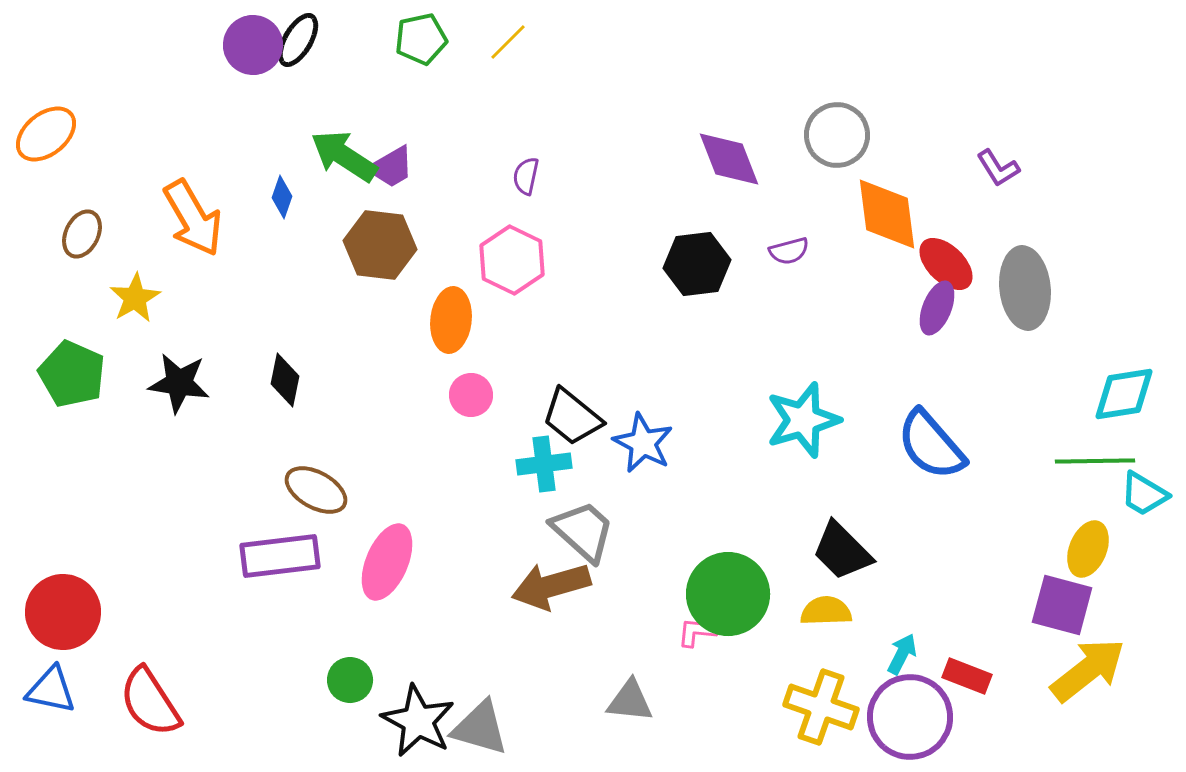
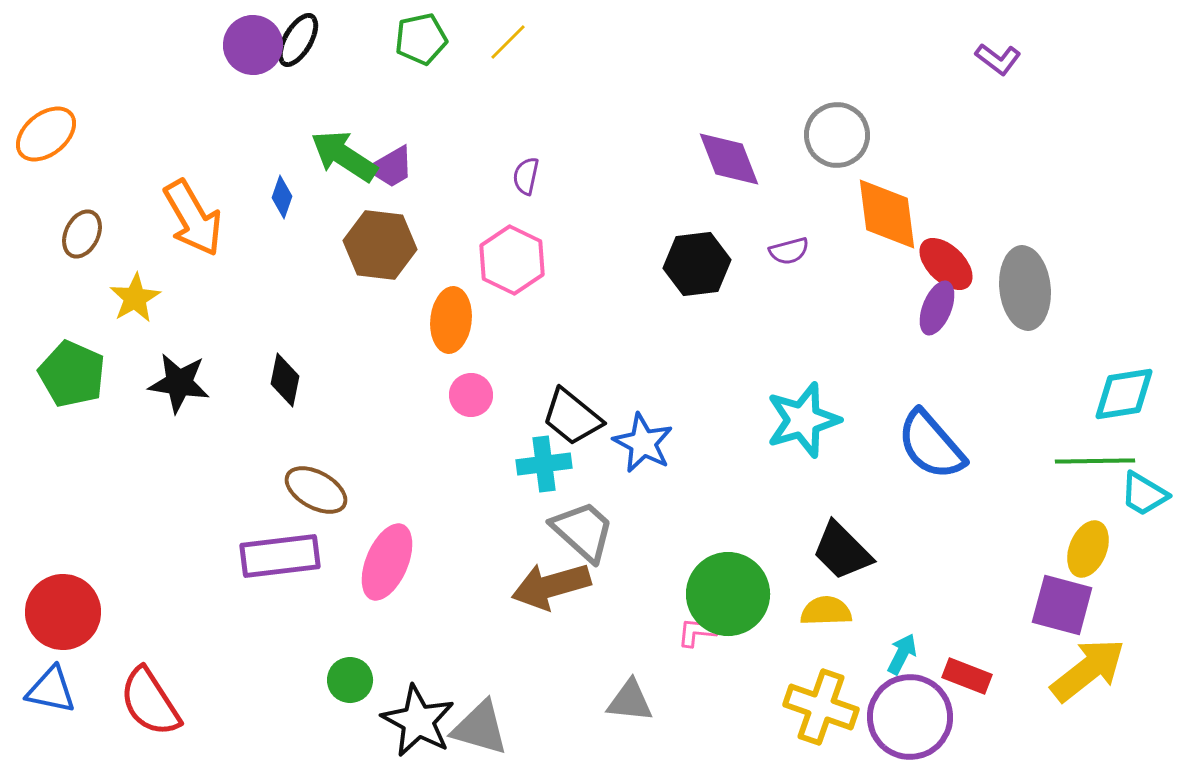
purple L-shape at (998, 168): moved 109 px up; rotated 21 degrees counterclockwise
